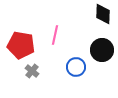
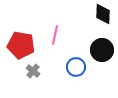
gray cross: moved 1 px right
